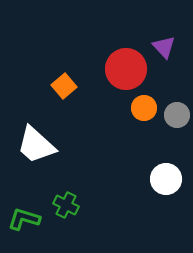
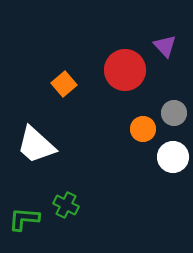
purple triangle: moved 1 px right, 1 px up
red circle: moved 1 px left, 1 px down
orange square: moved 2 px up
orange circle: moved 1 px left, 21 px down
gray circle: moved 3 px left, 2 px up
white circle: moved 7 px right, 22 px up
green L-shape: rotated 12 degrees counterclockwise
